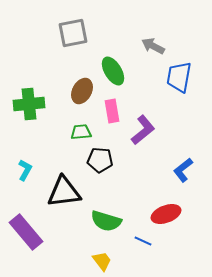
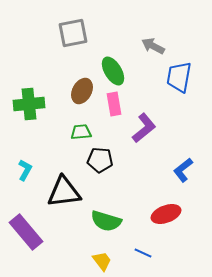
pink rectangle: moved 2 px right, 7 px up
purple L-shape: moved 1 px right, 2 px up
blue line: moved 12 px down
